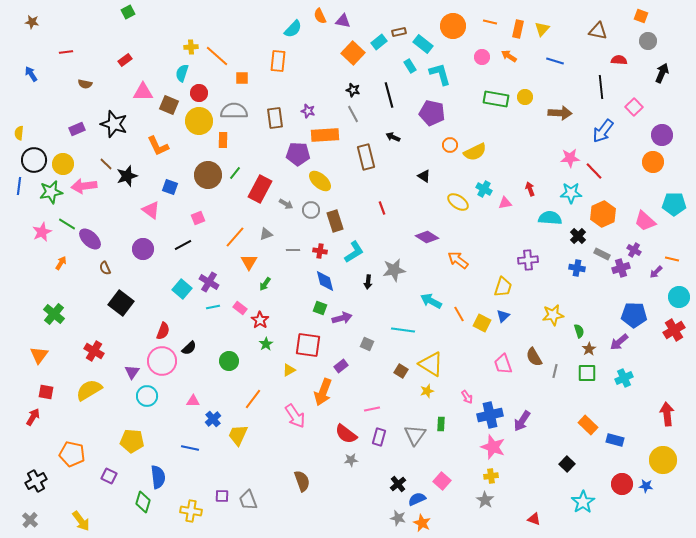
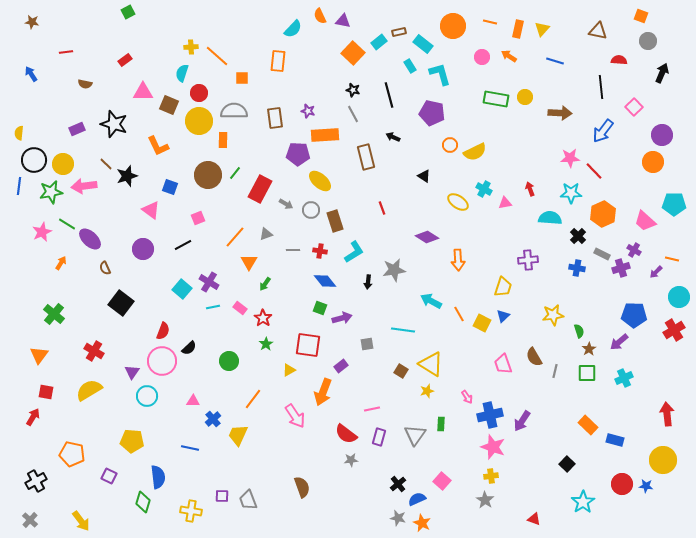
orange arrow at (458, 260): rotated 130 degrees counterclockwise
blue diamond at (325, 281): rotated 25 degrees counterclockwise
red star at (260, 320): moved 3 px right, 2 px up
gray square at (367, 344): rotated 32 degrees counterclockwise
brown semicircle at (302, 481): moved 6 px down
